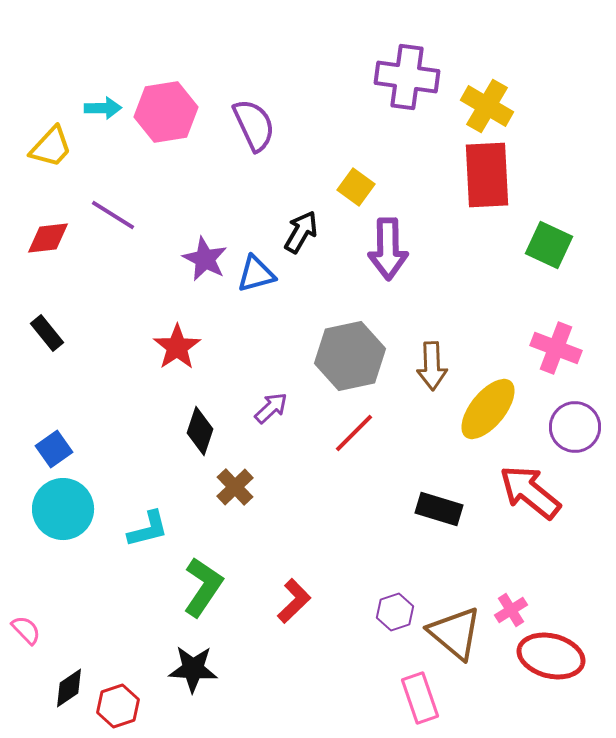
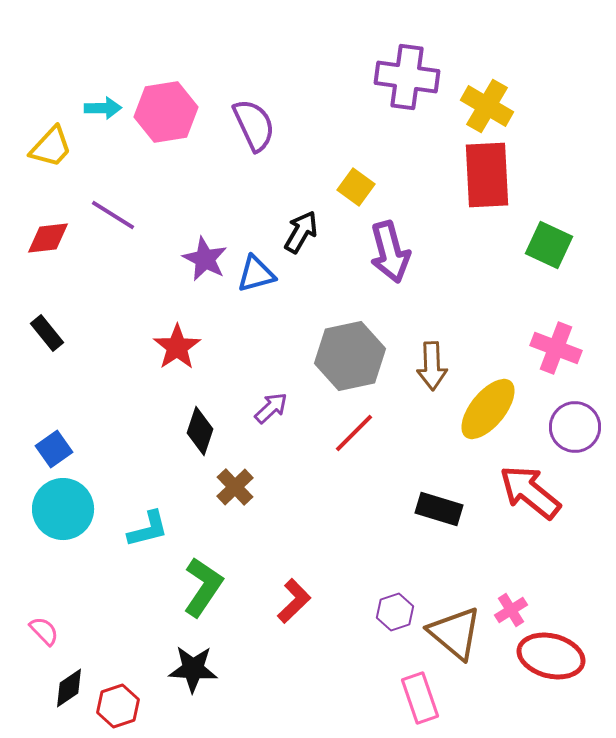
purple arrow at (388, 249): moved 2 px right, 3 px down; rotated 14 degrees counterclockwise
pink semicircle at (26, 630): moved 18 px right, 1 px down
